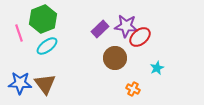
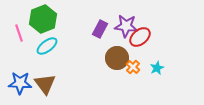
purple rectangle: rotated 18 degrees counterclockwise
brown circle: moved 2 px right
orange cross: moved 22 px up; rotated 16 degrees clockwise
